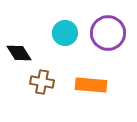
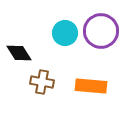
purple circle: moved 7 px left, 2 px up
orange rectangle: moved 1 px down
